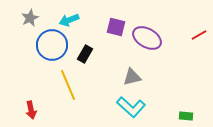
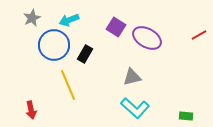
gray star: moved 2 px right
purple square: rotated 18 degrees clockwise
blue circle: moved 2 px right
cyan L-shape: moved 4 px right, 1 px down
